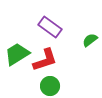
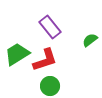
purple rectangle: rotated 15 degrees clockwise
